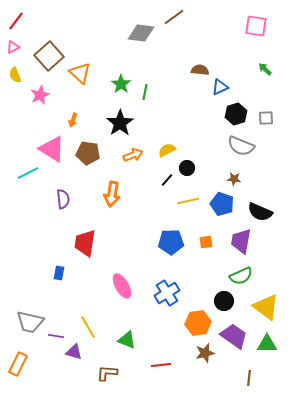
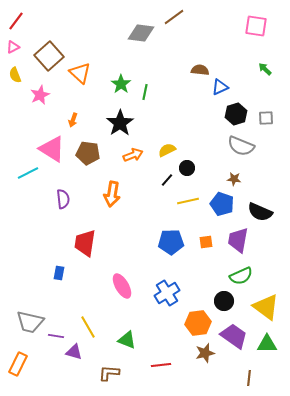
purple trapezoid at (241, 241): moved 3 px left, 1 px up
brown L-shape at (107, 373): moved 2 px right
